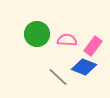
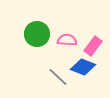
blue diamond: moved 1 px left
